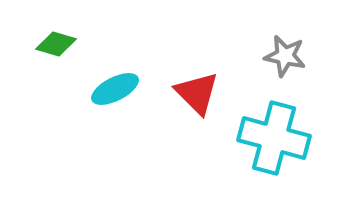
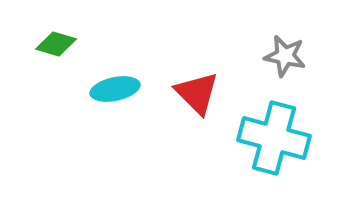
cyan ellipse: rotated 15 degrees clockwise
